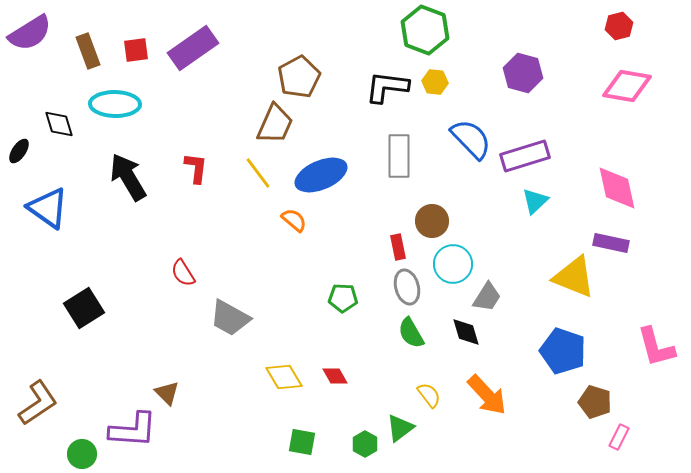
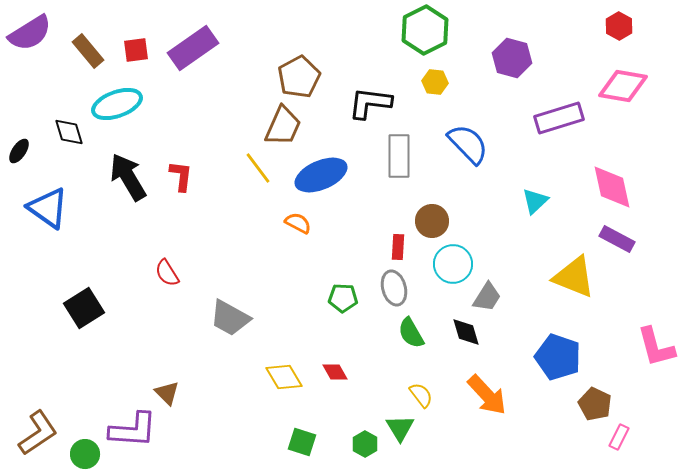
red hexagon at (619, 26): rotated 16 degrees counterclockwise
green hexagon at (425, 30): rotated 12 degrees clockwise
brown rectangle at (88, 51): rotated 20 degrees counterclockwise
purple hexagon at (523, 73): moved 11 px left, 15 px up
pink diamond at (627, 86): moved 4 px left
black L-shape at (387, 87): moved 17 px left, 16 px down
cyan ellipse at (115, 104): moved 2 px right; rotated 21 degrees counterclockwise
black diamond at (59, 124): moved 10 px right, 8 px down
brown trapezoid at (275, 124): moved 8 px right, 2 px down
blue semicircle at (471, 139): moved 3 px left, 5 px down
purple rectangle at (525, 156): moved 34 px right, 38 px up
red L-shape at (196, 168): moved 15 px left, 8 px down
yellow line at (258, 173): moved 5 px up
pink diamond at (617, 188): moved 5 px left, 1 px up
orange semicircle at (294, 220): moved 4 px right, 3 px down; rotated 12 degrees counterclockwise
purple rectangle at (611, 243): moved 6 px right, 4 px up; rotated 16 degrees clockwise
red rectangle at (398, 247): rotated 15 degrees clockwise
red semicircle at (183, 273): moved 16 px left
gray ellipse at (407, 287): moved 13 px left, 1 px down
blue pentagon at (563, 351): moved 5 px left, 6 px down
red diamond at (335, 376): moved 4 px up
yellow semicircle at (429, 395): moved 8 px left
brown pentagon at (595, 402): moved 2 px down; rotated 8 degrees clockwise
brown L-shape at (38, 403): moved 30 px down
green triangle at (400, 428): rotated 24 degrees counterclockwise
green square at (302, 442): rotated 8 degrees clockwise
green circle at (82, 454): moved 3 px right
